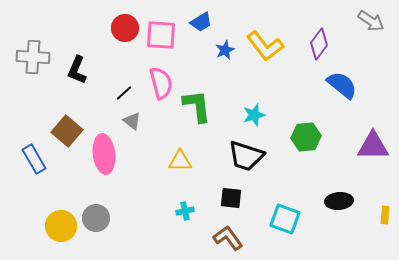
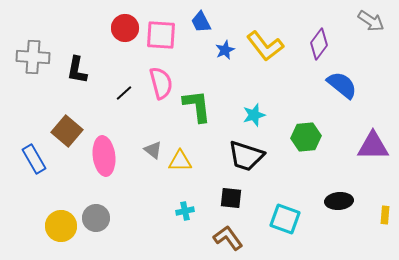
blue trapezoid: rotated 95 degrees clockwise
black L-shape: rotated 12 degrees counterclockwise
gray triangle: moved 21 px right, 29 px down
pink ellipse: moved 2 px down
